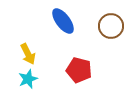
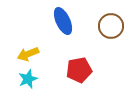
blue ellipse: rotated 12 degrees clockwise
yellow arrow: rotated 95 degrees clockwise
red pentagon: rotated 25 degrees counterclockwise
